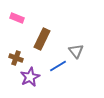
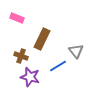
brown cross: moved 5 px right, 2 px up
purple star: rotated 30 degrees counterclockwise
